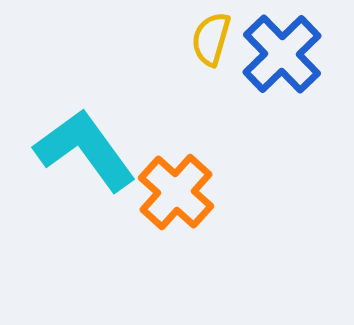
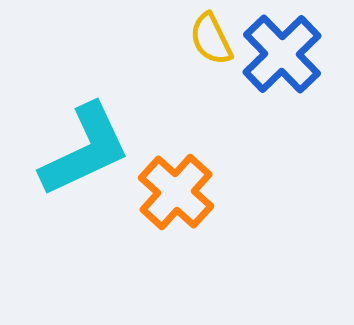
yellow semicircle: rotated 42 degrees counterclockwise
cyan L-shape: rotated 101 degrees clockwise
